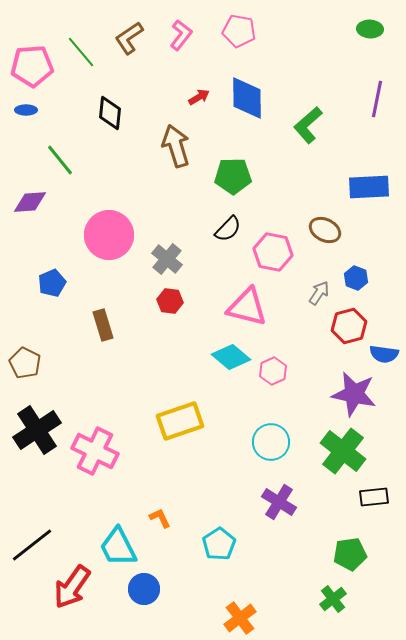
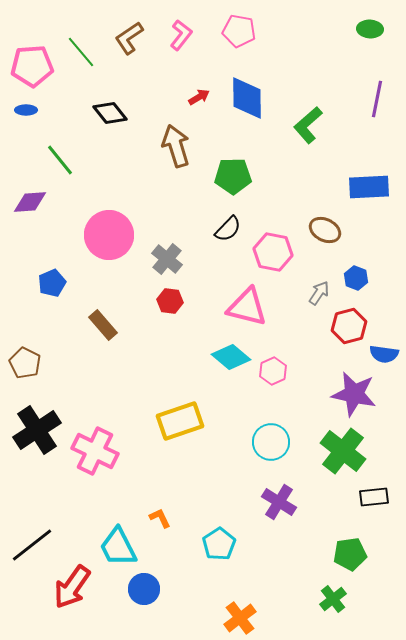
black diamond at (110, 113): rotated 44 degrees counterclockwise
brown rectangle at (103, 325): rotated 24 degrees counterclockwise
